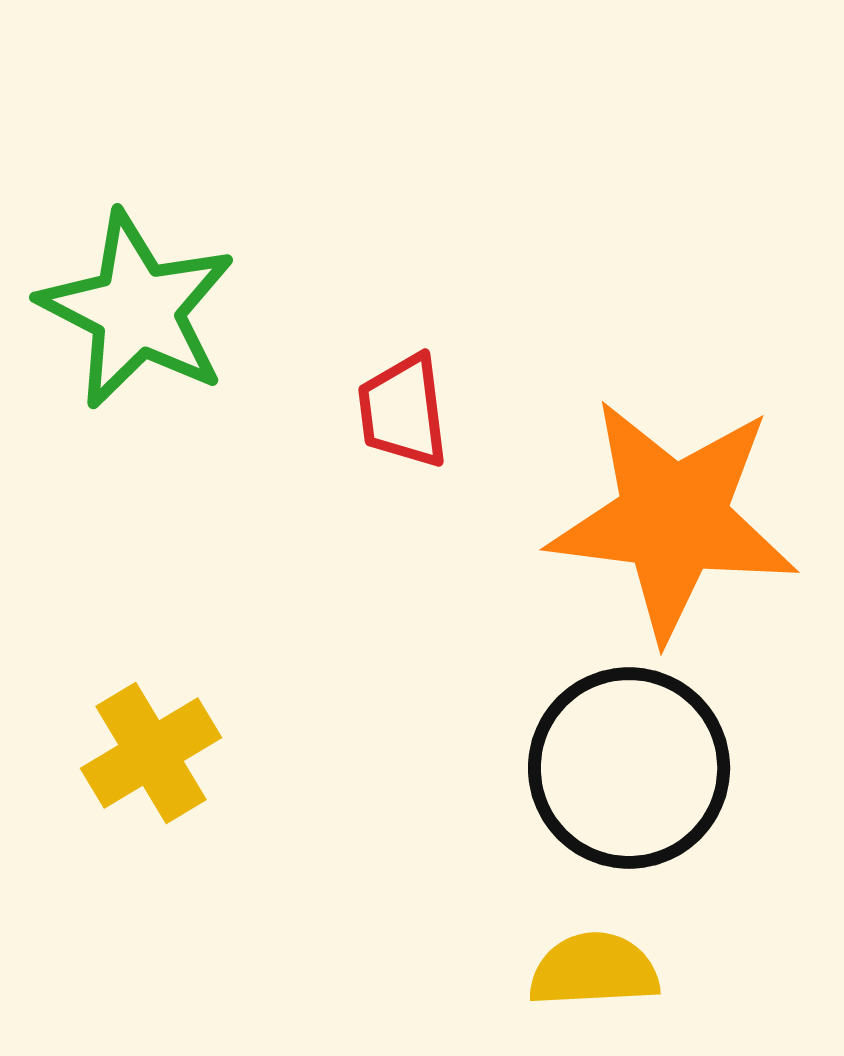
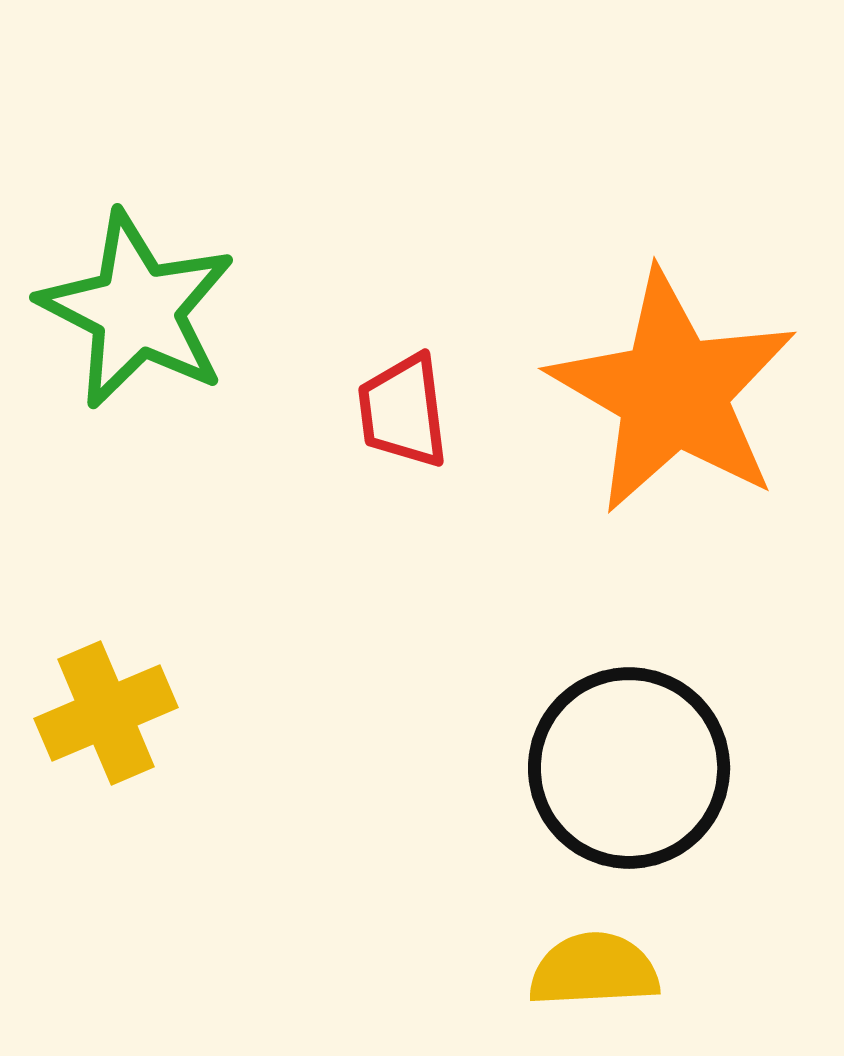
orange star: moved 127 px up; rotated 23 degrees clockwise
yellow cross: moved 45 px left, 40 px up; rotated 8 degrees clockwise
